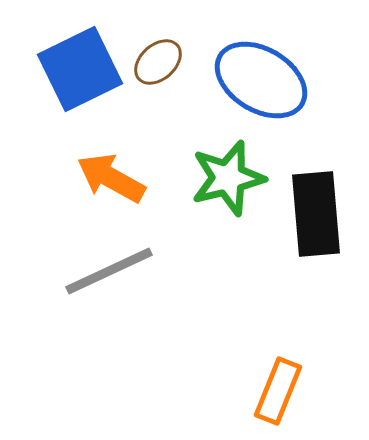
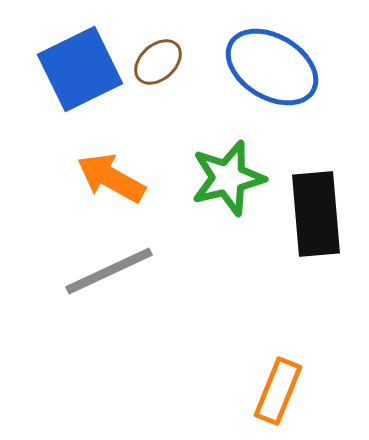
blue ellipse: moved 11 px right, 13 px up
